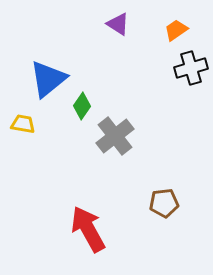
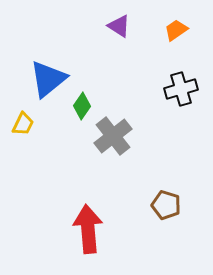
purple triangle: moved 1 px right, 2 px down
black cross: moved 10 px left, 21 px down
yellow trapezoid: rotated 105 degrees clockwise
gray cross: moved 2 px left
brown pentagon: moved 2 px right, 2 px down; rotated 24 degrees clockwise
red arrow: rotated 24 degrees clockwise
